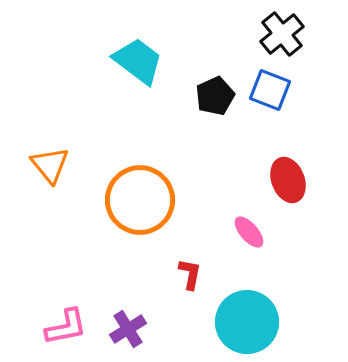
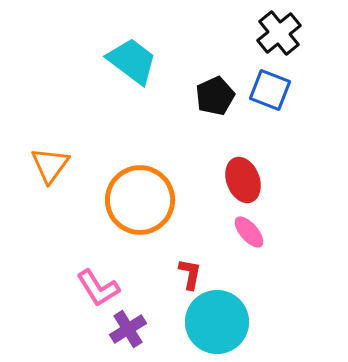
black cross: moved 3 px left, 1 px up
cyan trapezoid: moved 6 px left
orange triangle: rotated 15 degrees clockwise
red ellipse: moved 45 px left
cyan circle: moved 30 px left
pink L-shape: moved 32 px right, 39 px up; rotated 69 degrees clockwise
